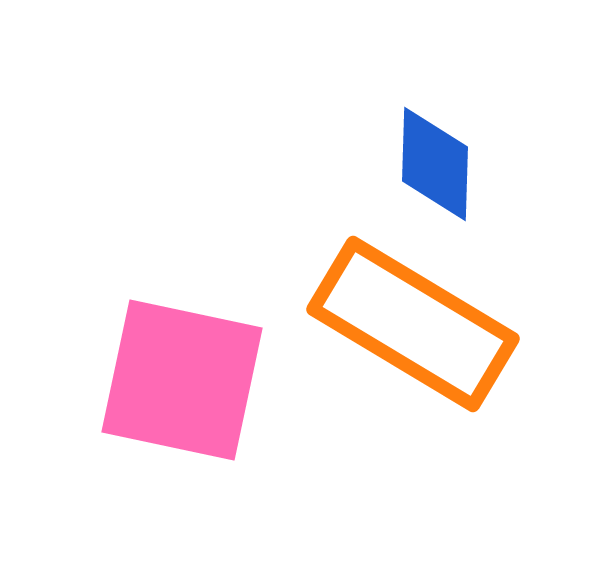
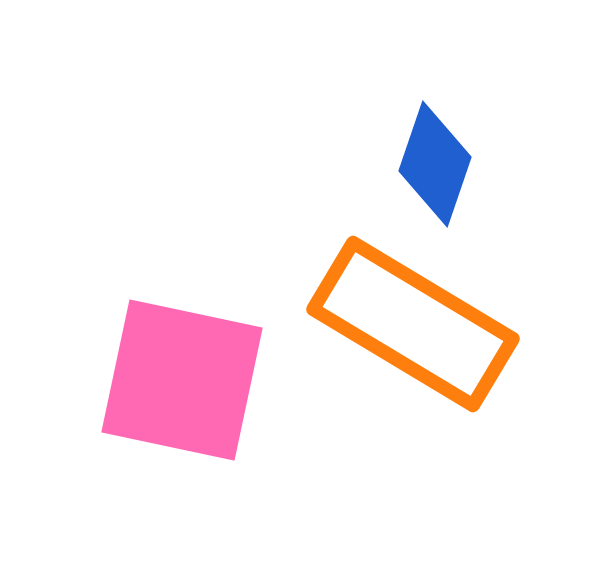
blue diamond: rotated 17 degrees clockwise
